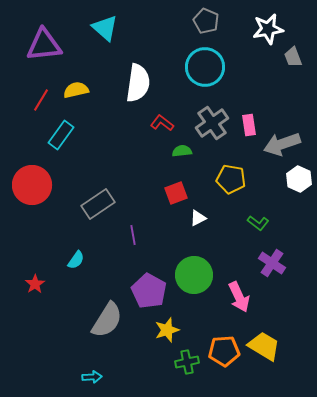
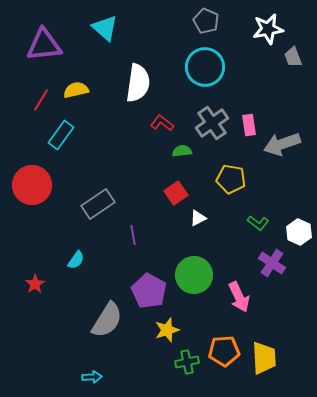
white hexagon: moved 53 px down
red square: rotated 15 degrees counterclockwise
yellow trapezoid: moved 12 px down; rotated 56 degrees clockwise
